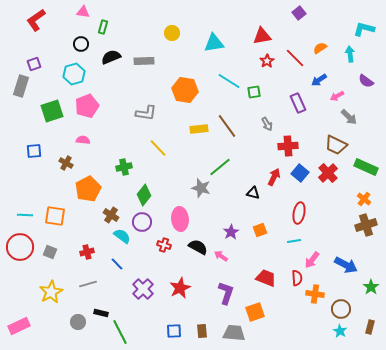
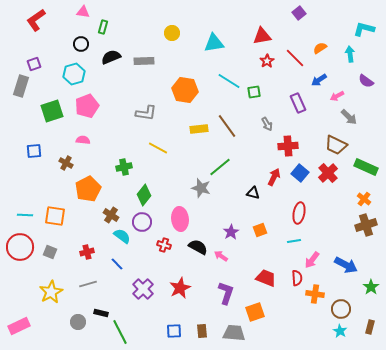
yellow line at (158, 148): rotated 18 degrees counterclockwise
